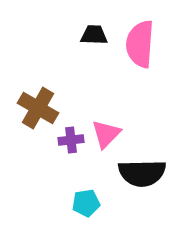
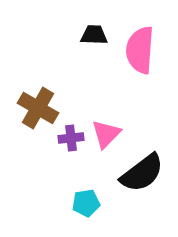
pink semicircle: moved 6 px down
purple cross: moved 2 px up
black semicircle: rotated 36 degrees counterclockwise
